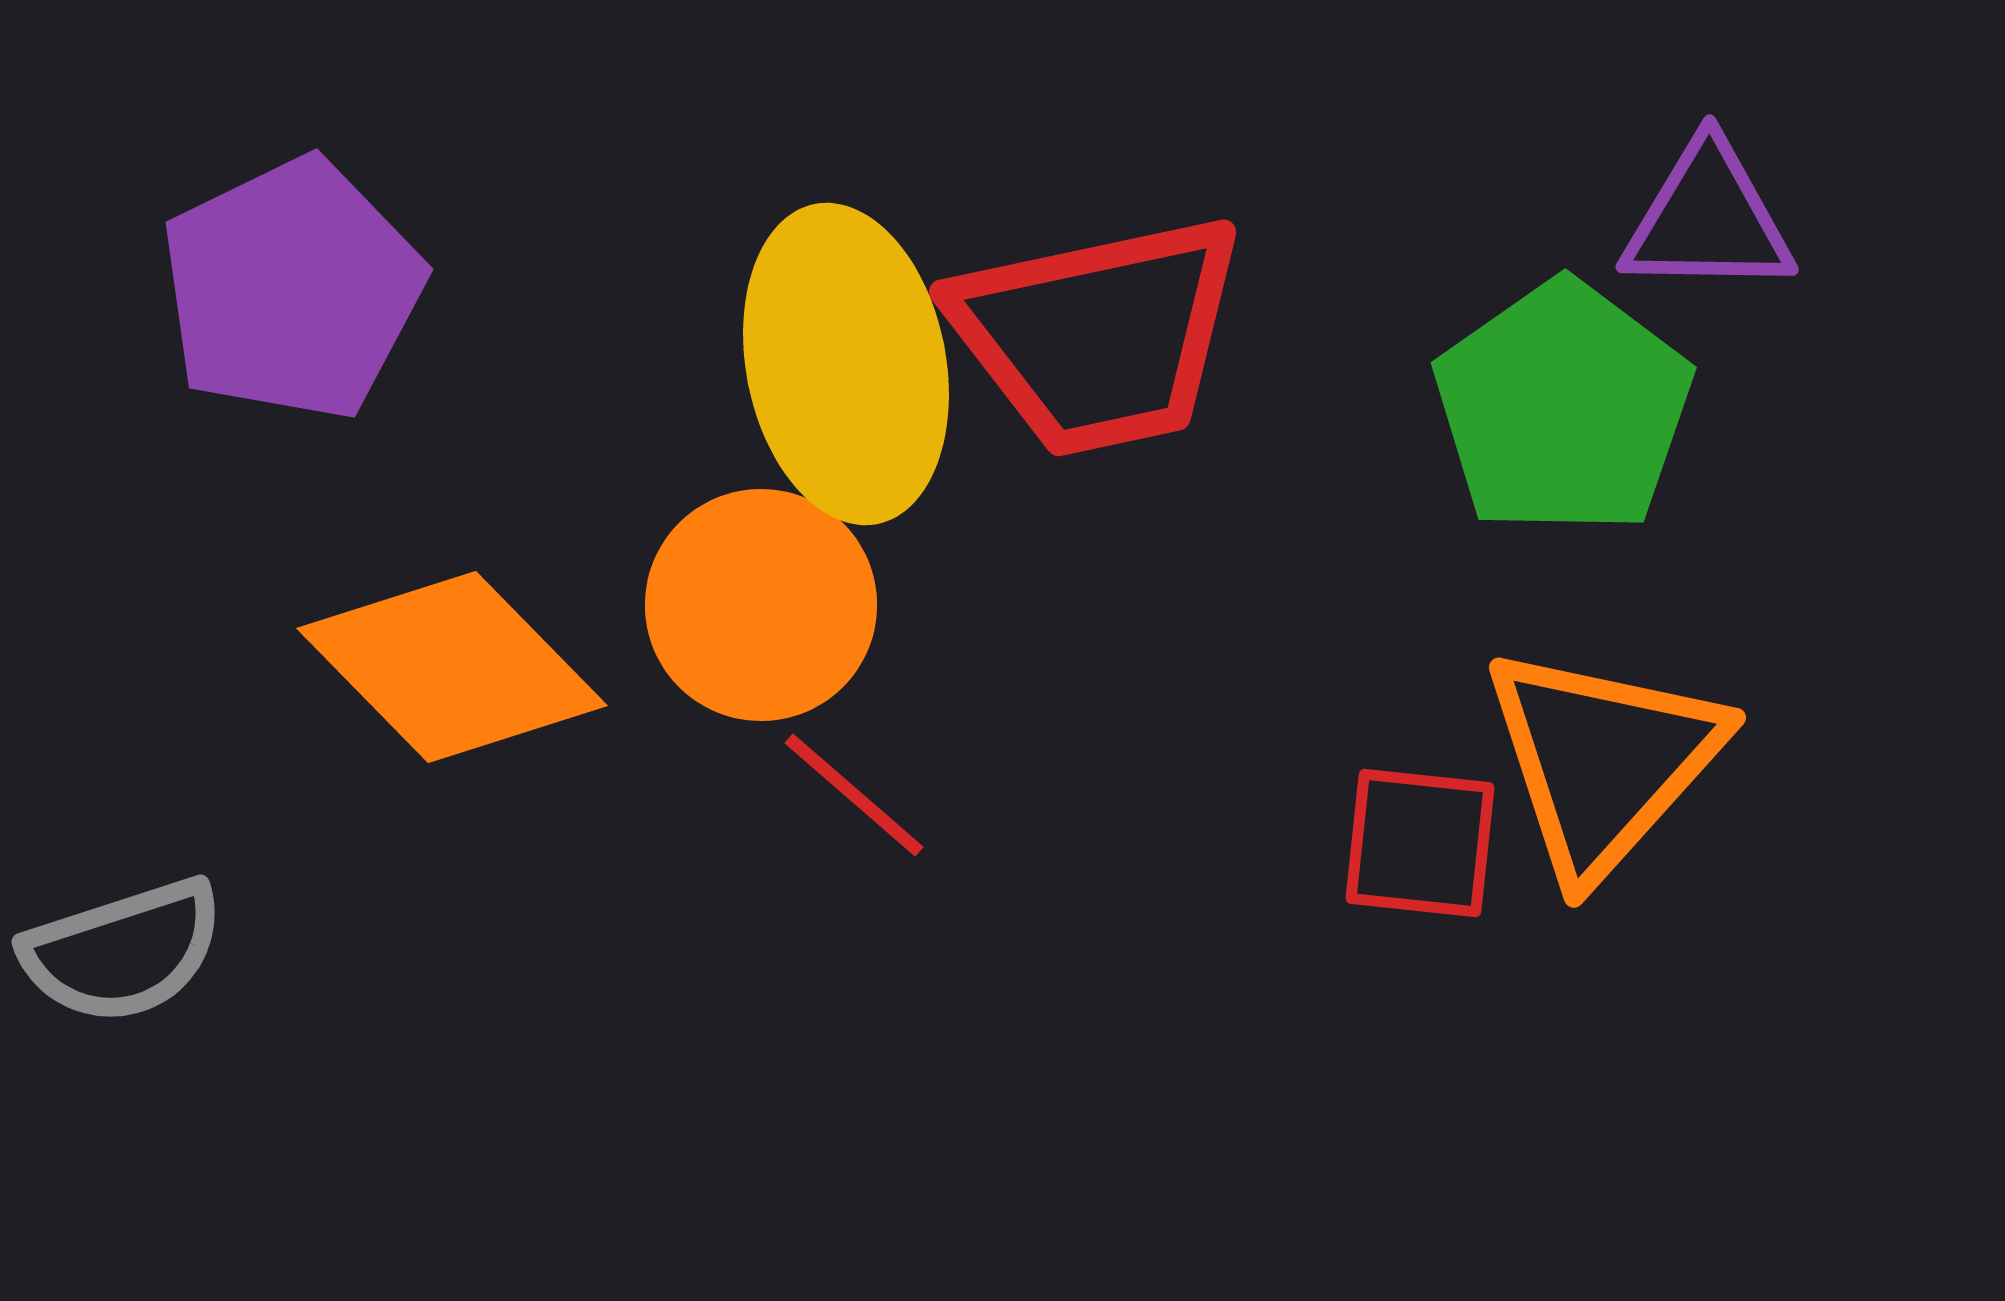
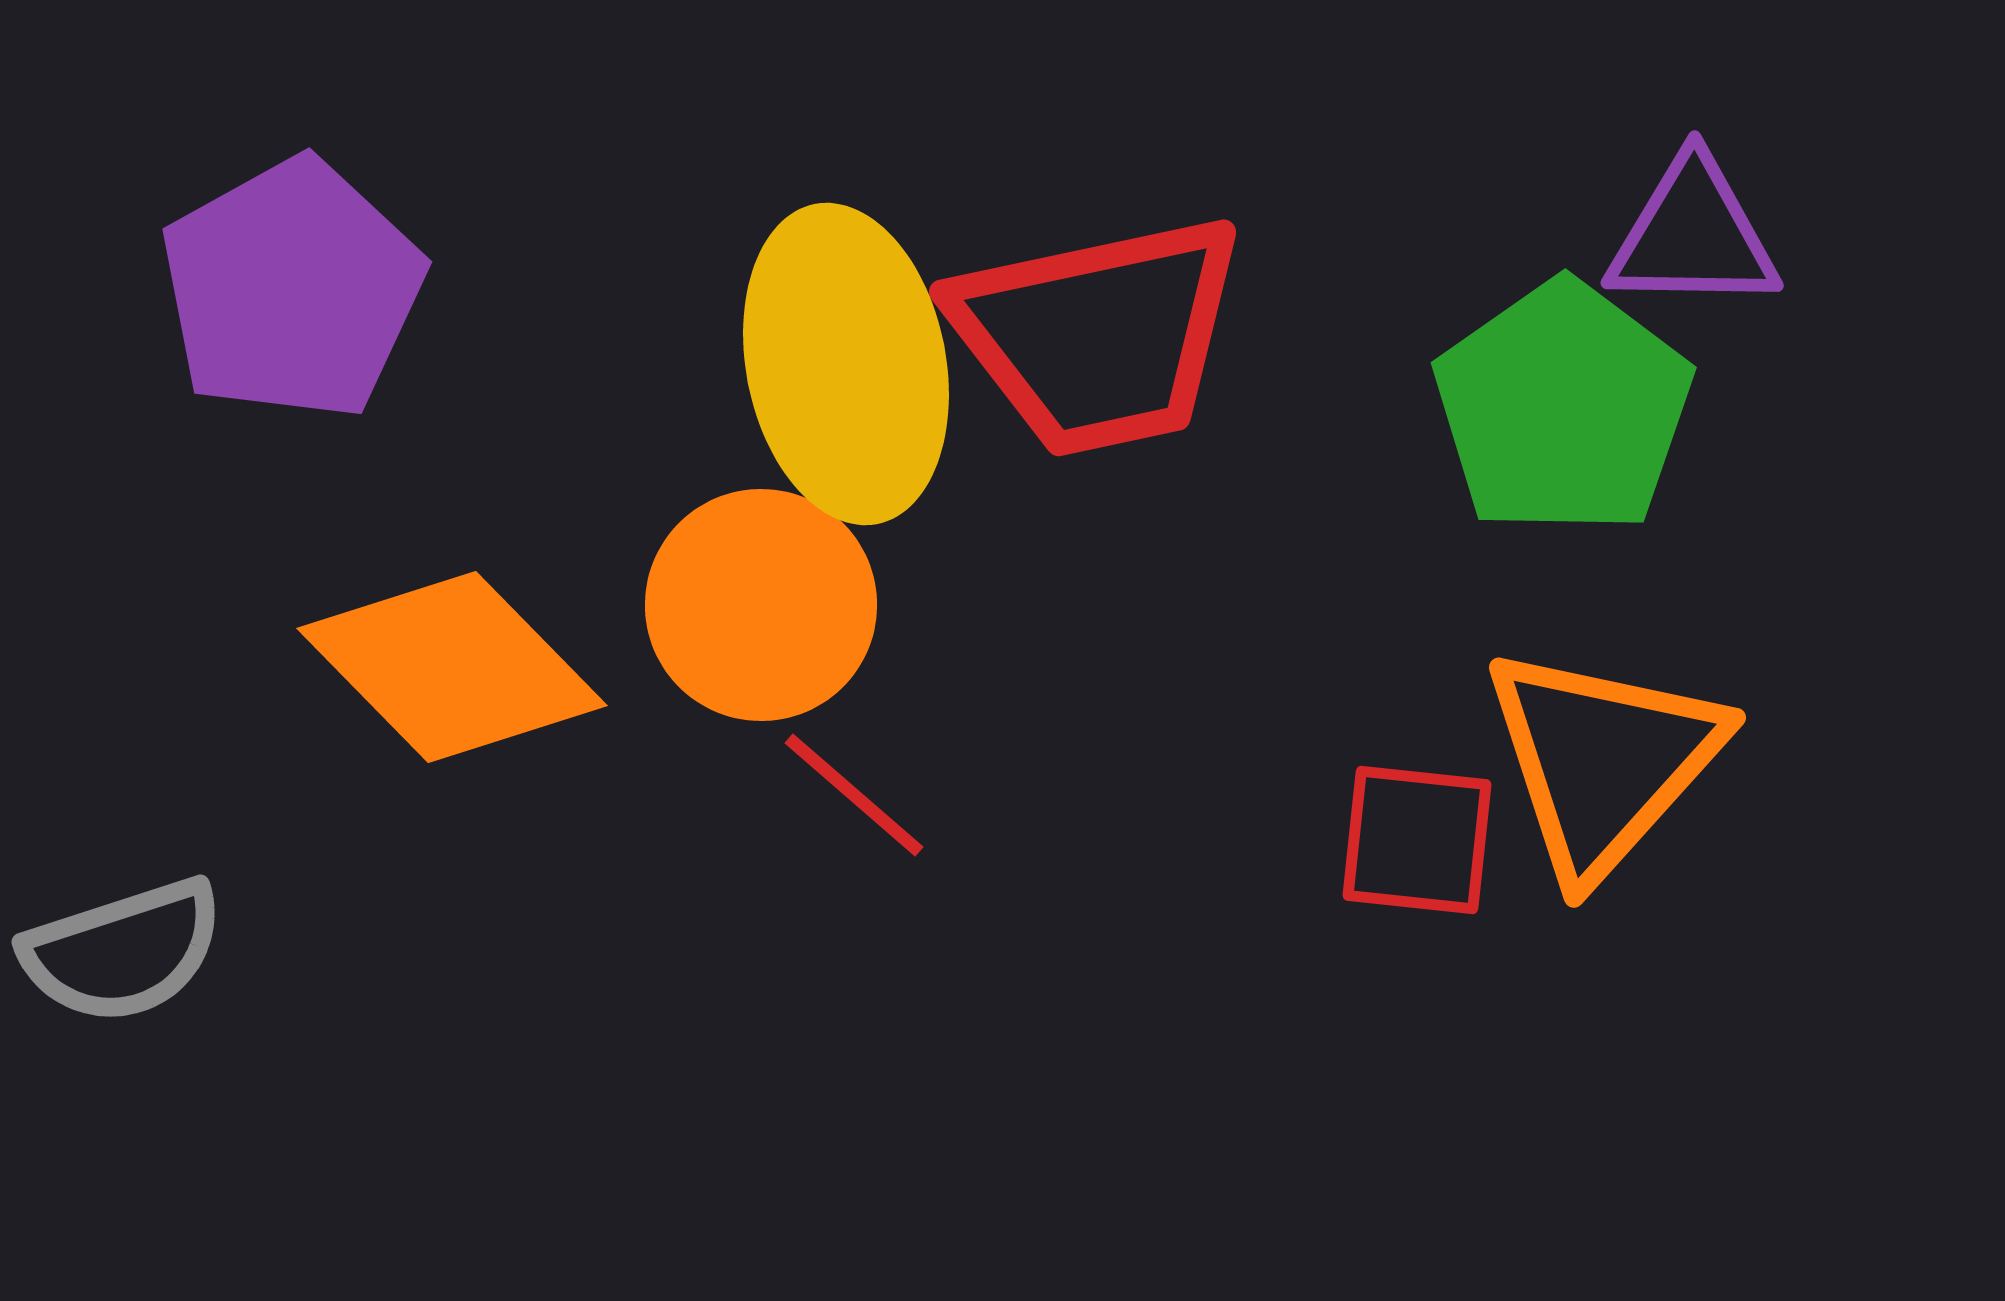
purple triangle: moved 15 px left, 16 px down
purple pentagon: rotated 3 degrees counterclockwise
red square: moved 3 px left, 3 px up
